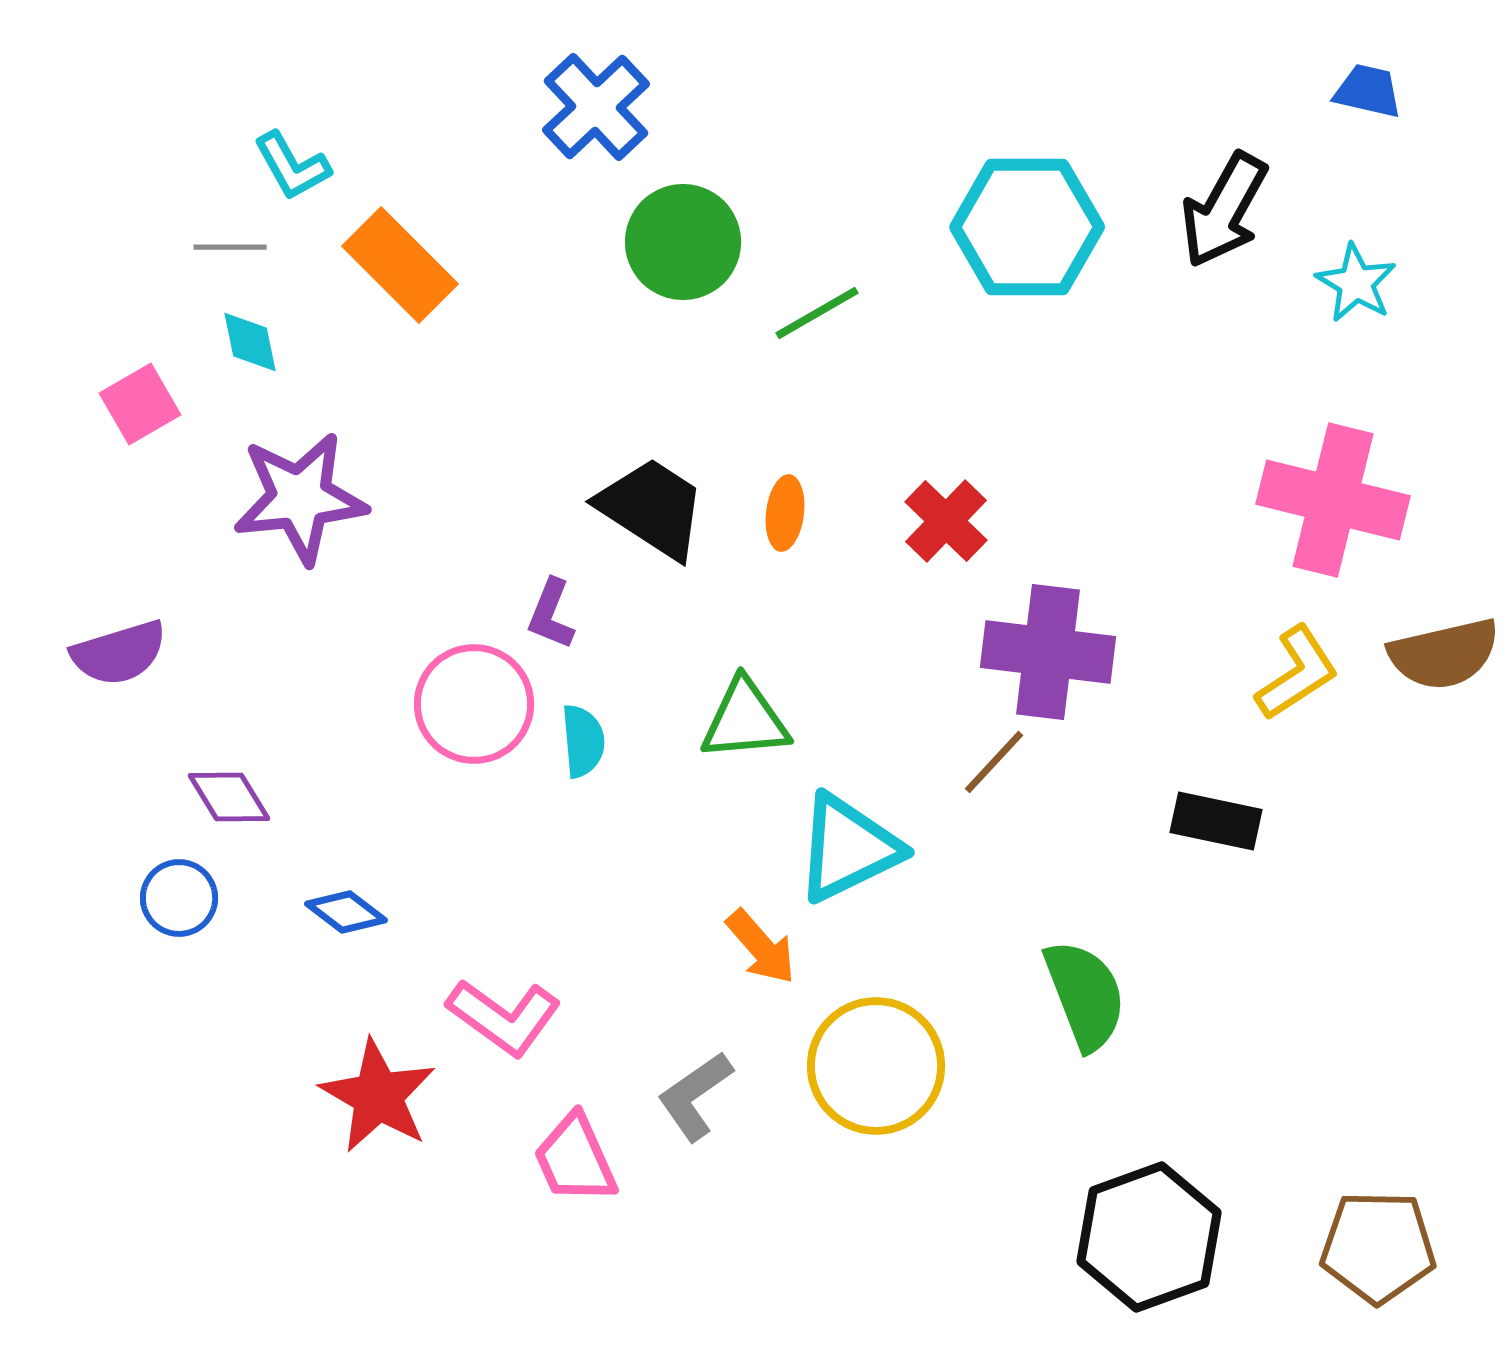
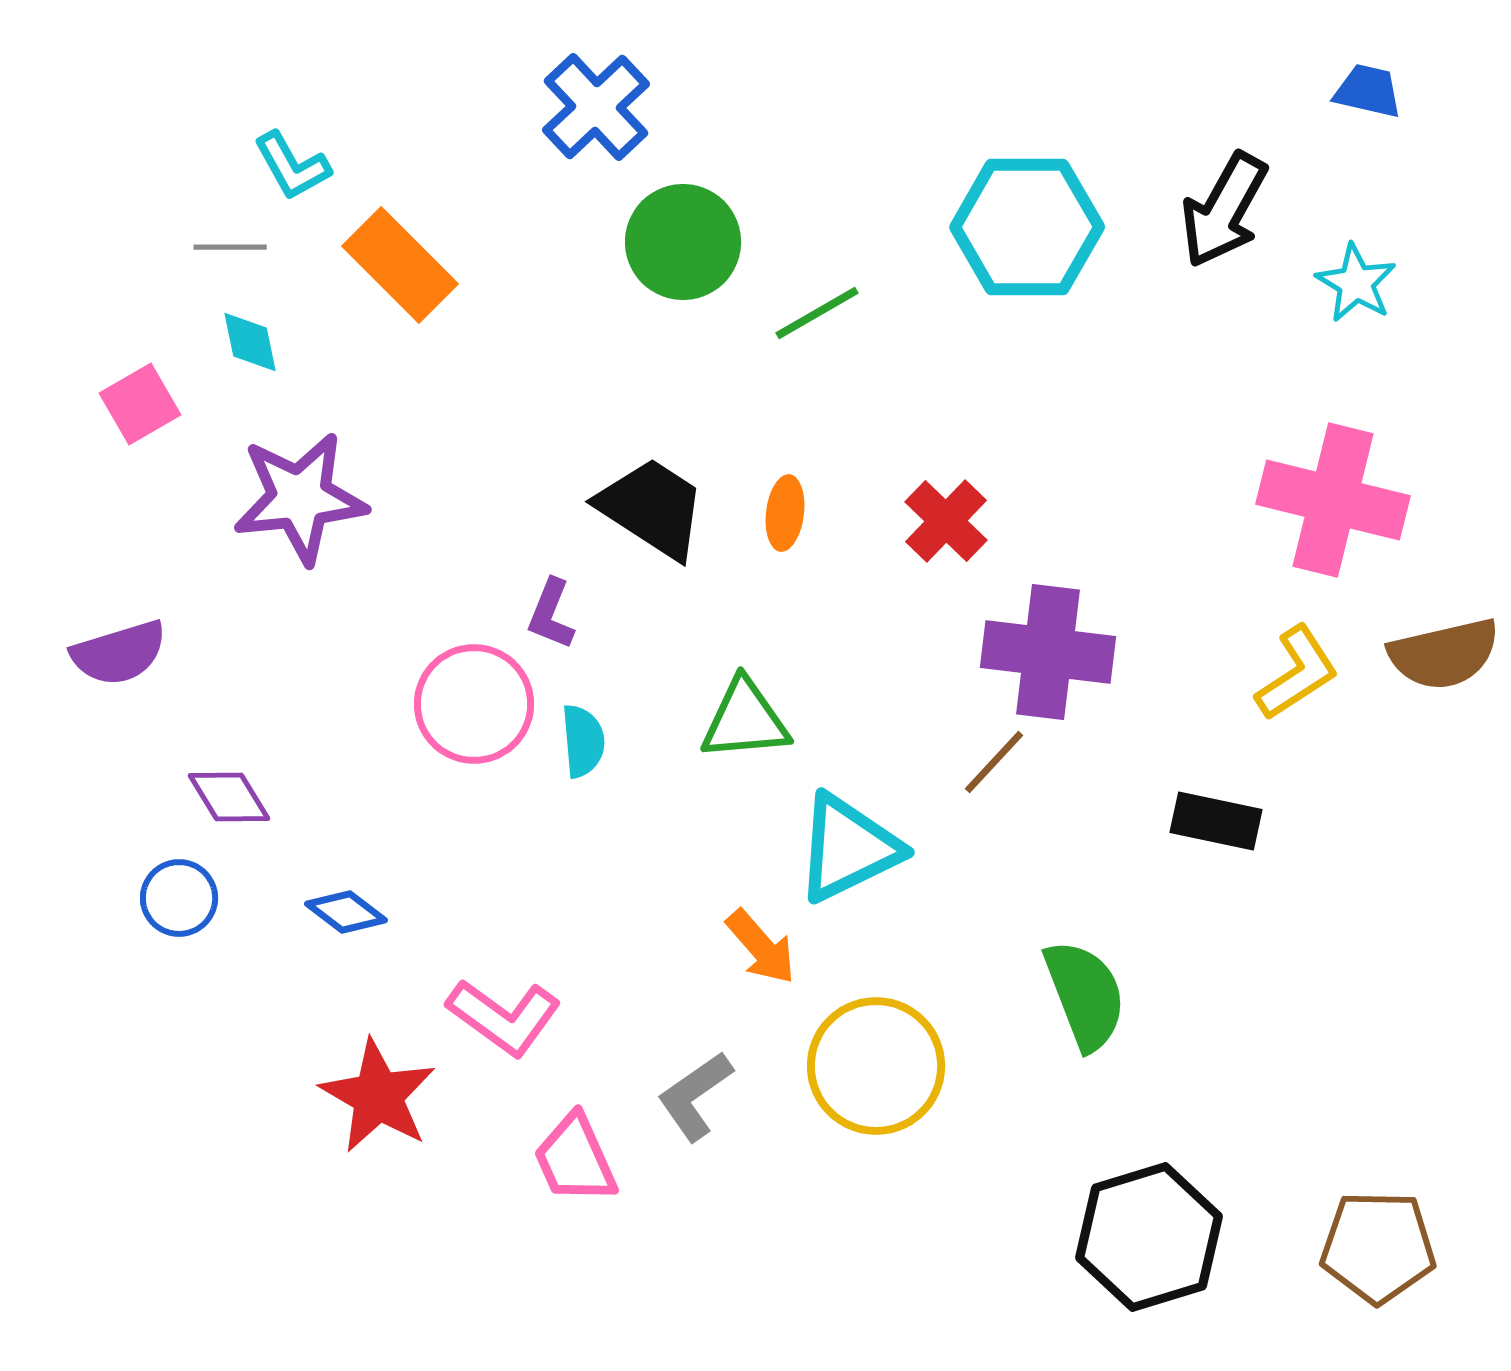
black hexagon: rotated 3 degrees clockwise
